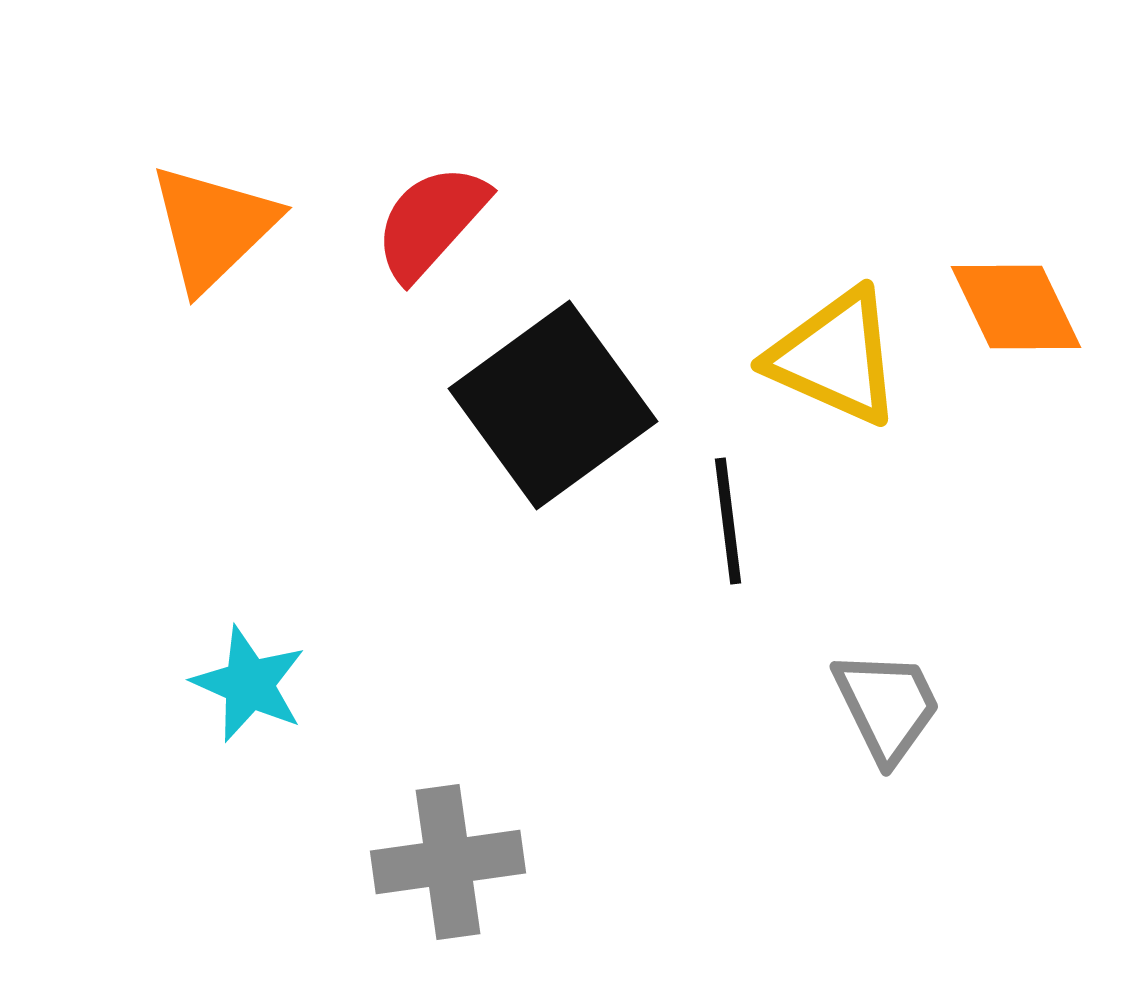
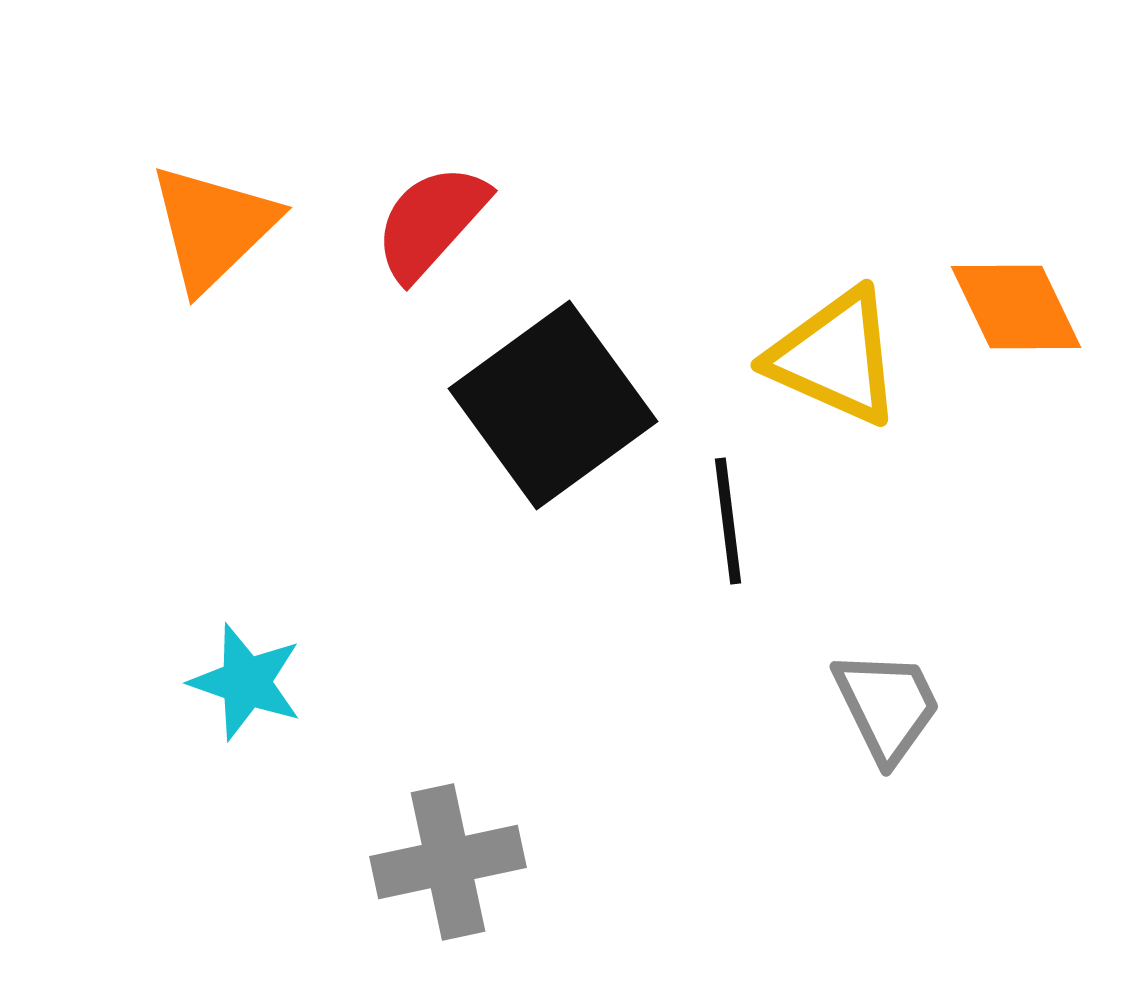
cyan star: moved 3 px left, 2 px up; rotated 5 degrees counterclockwise
gray cross: rotated 4 degrees counterclockwise
